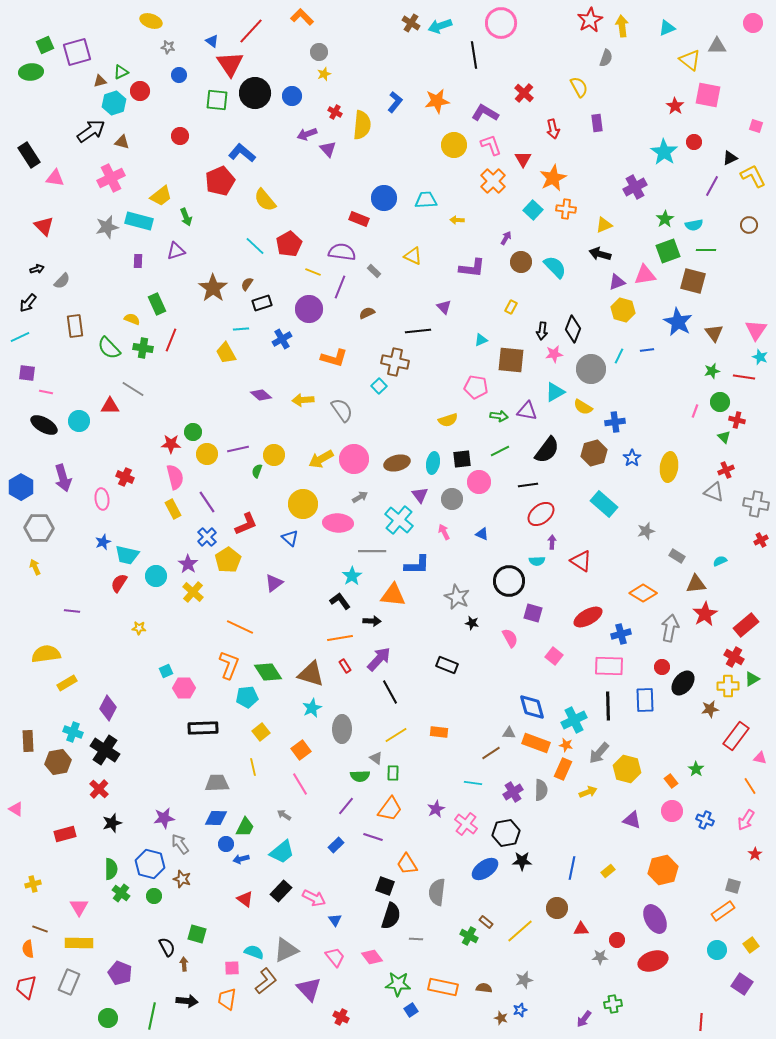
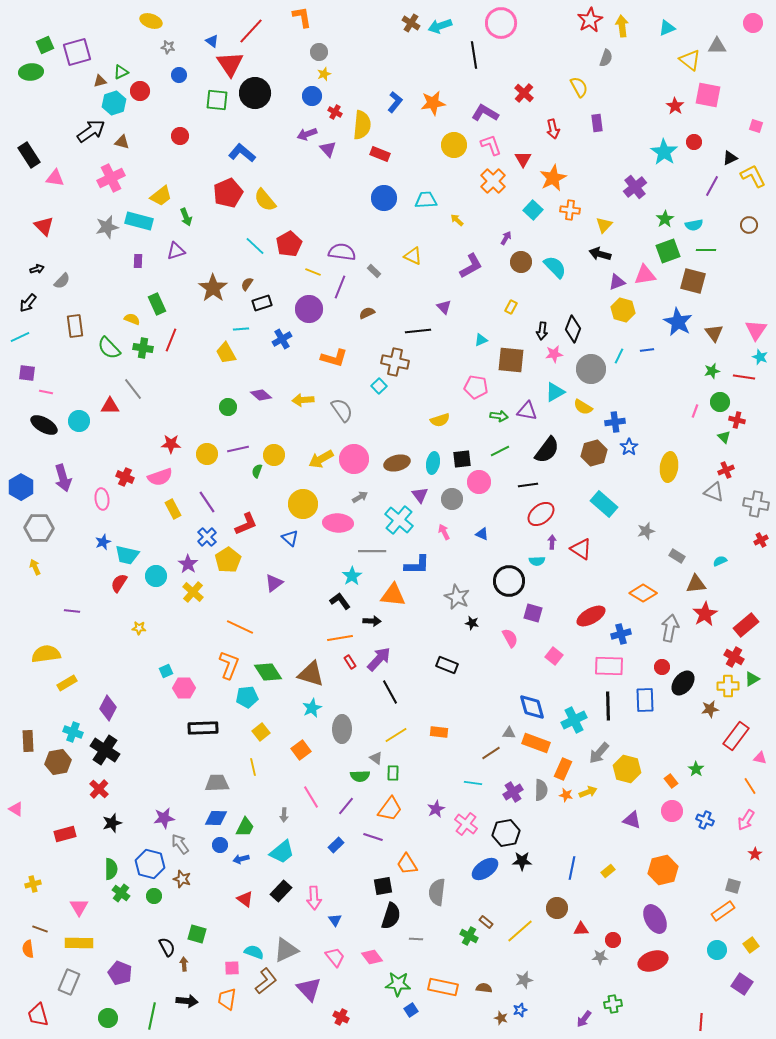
orange L-shape at (302, 17): rotated 35 degrees clockwise
blue circle at (292, 96): moved 20 px right
orange star at (437, 101): moved 4 px left, 2 px down
red pentagon at (220, 181): moved 8 px right, 12 px down
purple cross at (635, 187): rotated 10 degrees counterclockwise
orange cross at (566, 209): moved 4 px right, 1 px down
red rectangle at (359, 219): moved 21 px right, 65 px up
yellow arrow at (457, 220): rotated 40 degrees clockwise
yellow triangle at (604, 225): rotated 24 degrees counterclockwise
purple L-shape at (472, 268): moved 1 px left, 2 px up; rotated 36 degrees counterclockwise
gray line at (133, 389): rotated 20 degrees clockwise
yellow semicircle at (448, 420): moved 8 px left
green circle at (193, 432): moved 35 px right, 25 px up
blue star at (632, 458): moved 3 px left, 11 px up
pink semicircle at (175, 477): moved 15 px left; rotated 85 degrees clockwise
red triangle at (581, 561): moved 12 px up
red ellipse at (588, 617): moved 3 px right, 1 px up
red rectangle at (345, 666): moved 5 px right, 4 px up
orange star at (566, 745): moved 50 px down
pink line at (300, 784): moved 11 px right, 13 px down
gray arrow at (284, 815): rotated 120 degrees counterclockwise
blue circle at (226, 844): moved 6 px left, 1 px down
black square at (385, 886): moved 2 px left; rotated 30 degrees counterclockwise
pink arrow at (314, 898): rotated 60 degrees clockwise
red circle at (617, 940): moved 4 px left
red trapezoid at (26, 987): moved 12 px right, 28 px down; rotated 30 degrees counterclockwise
